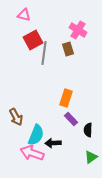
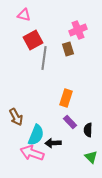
pink cross: rotated 36 degrees clockwise
gray line: moved 5 px down
purple rectangle: moved 1 px left, 3 px down
green triangle: rotated 40 degrees counterclockwise
